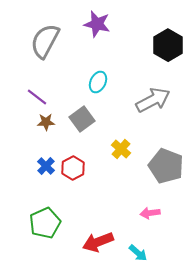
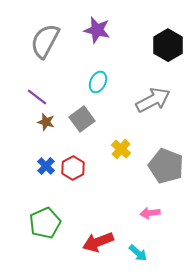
purple star: moved 6 px down
brown star: rotated 18 degrees clockwise
